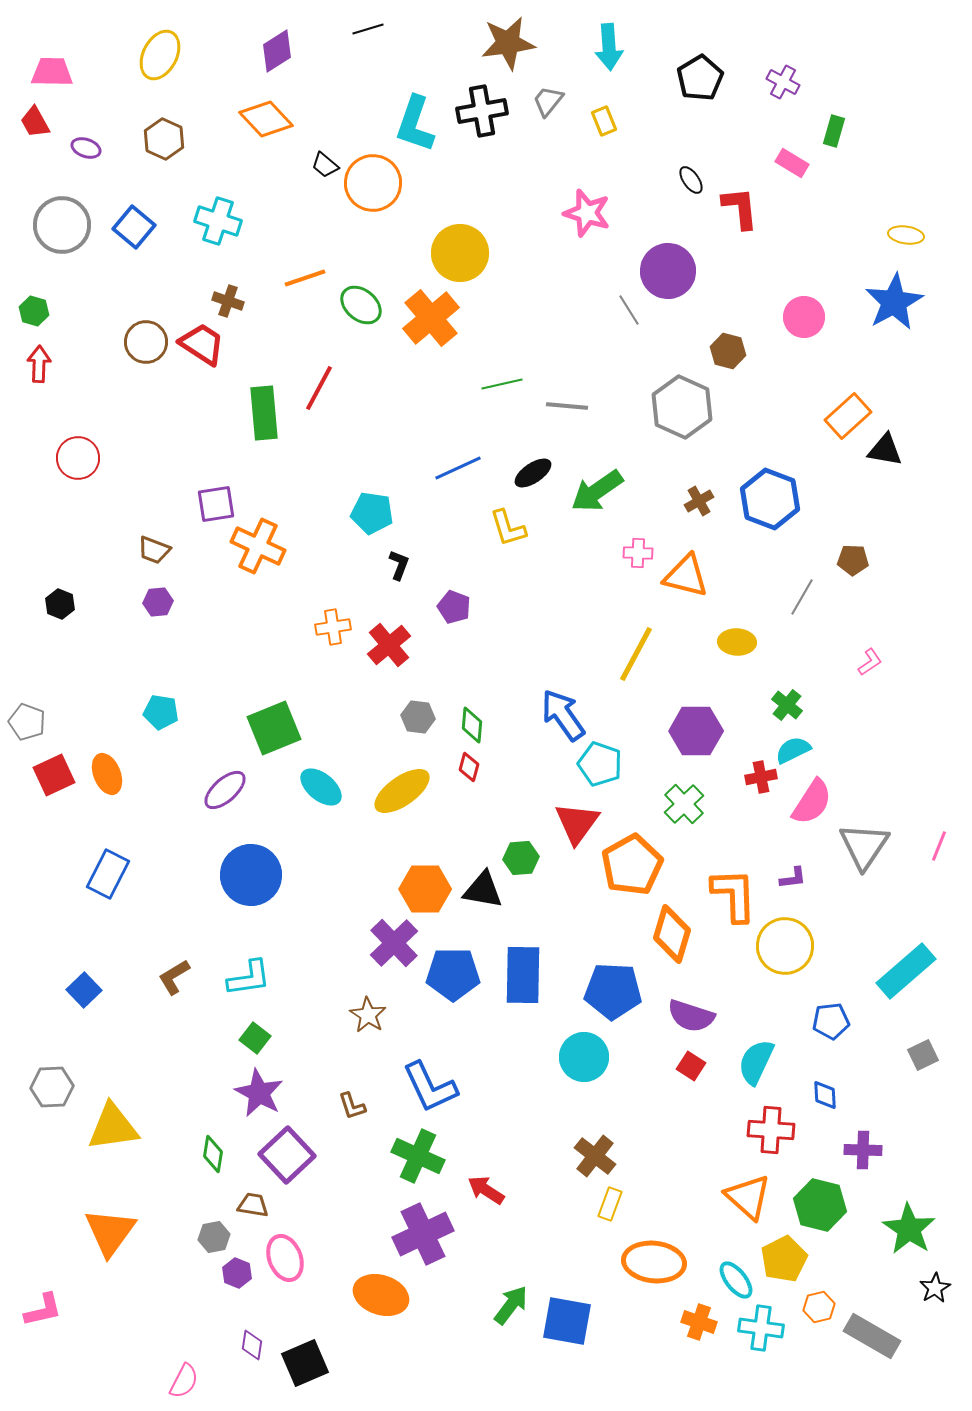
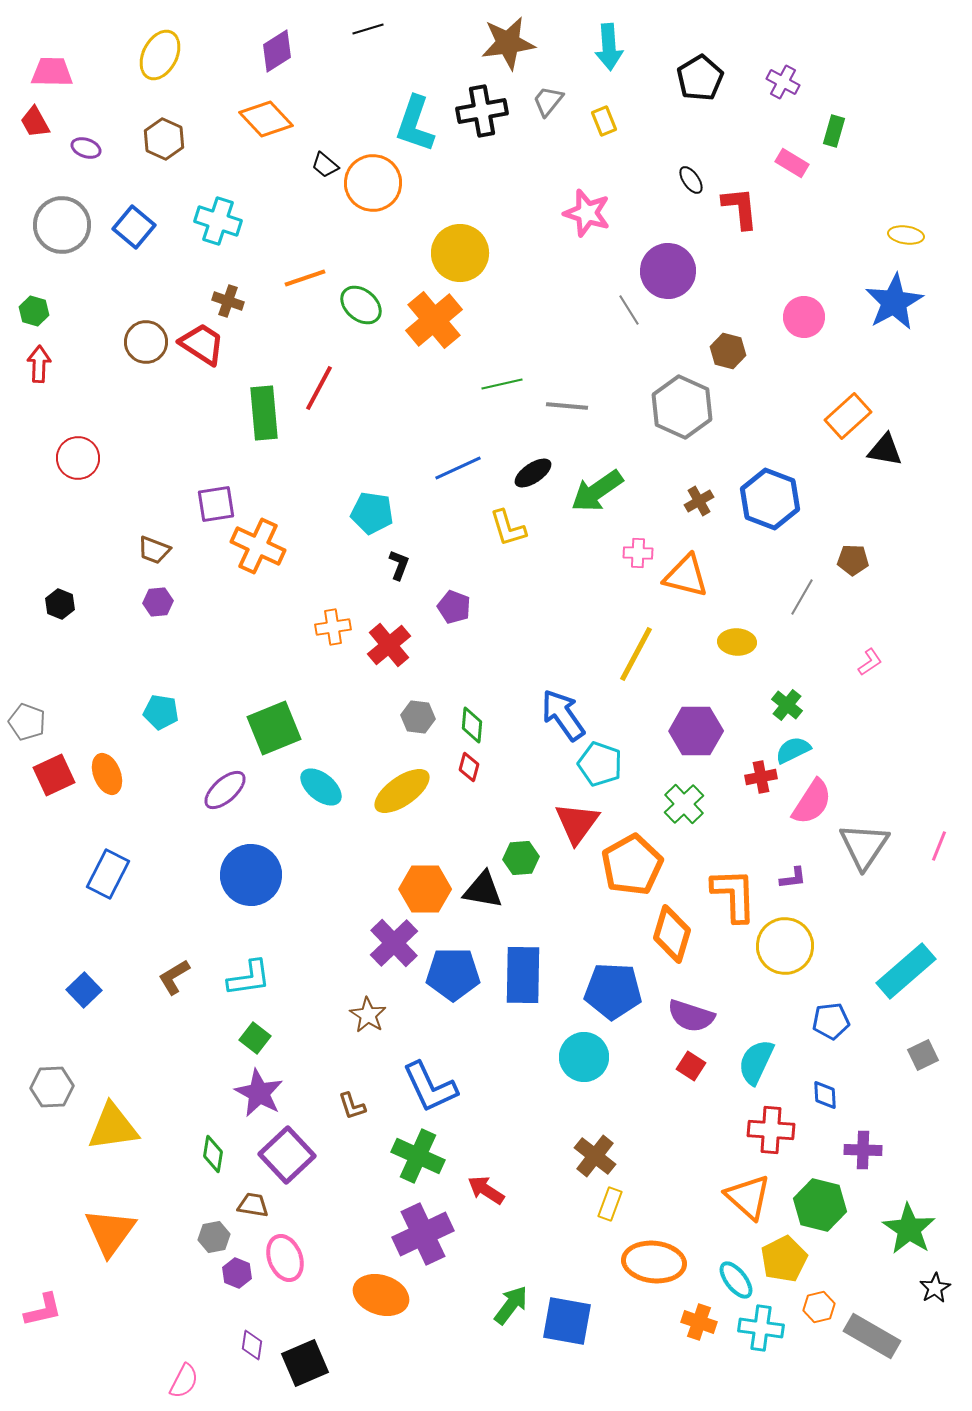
orange cross at (431, 318): moved 3 px right, 2 px down
